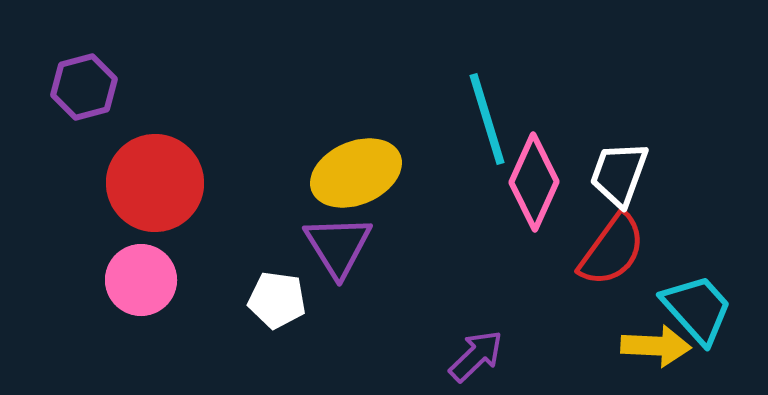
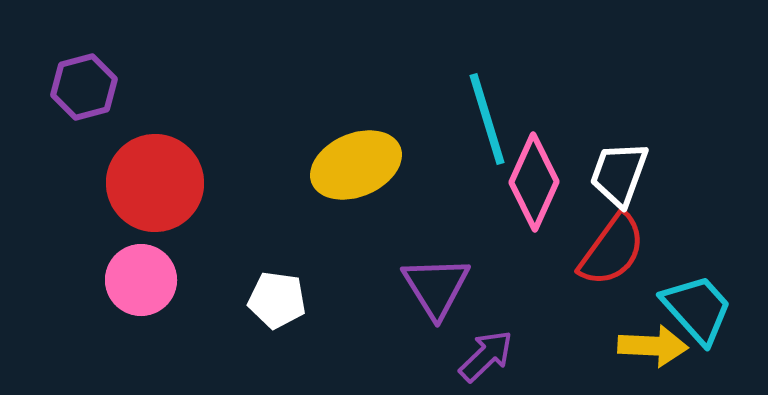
yellow ellipse: moved 8 px up
purple triangle: moved 98 px right, 41 px down
yellow arrow: moved 3 px left
purple arrow: moved 10 px right
